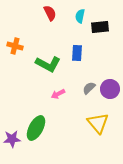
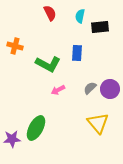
gray semicircle: moved 1 px right
pink arrow: moved 4 px up
